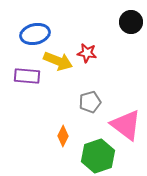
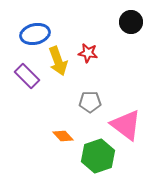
red star: moved 1 px right
yellow arrow: rotated 48 degrees clockwise
purple rectangle: rotated 40 degrees clockwise
gray pentagon: rotated 15 degrees clockwise
orange diamond: rotated 70 degrees counterclockwise
